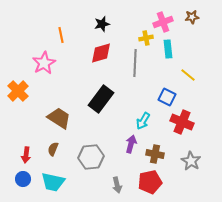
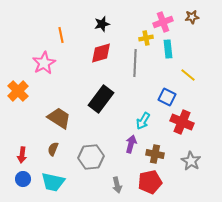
red arrow: moved 4 px left
